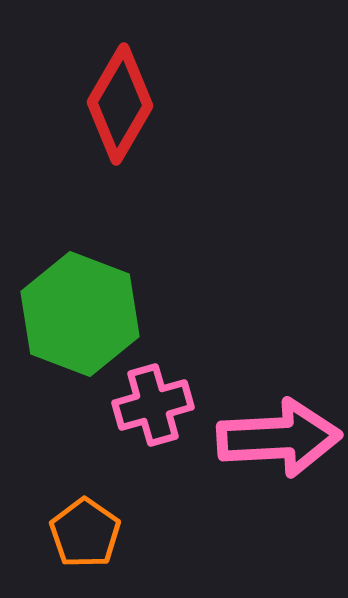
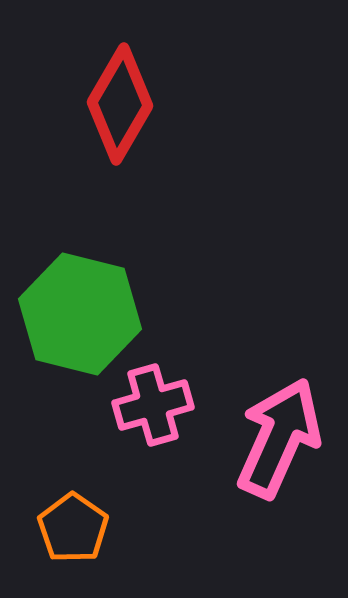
green hexagon: rotated 7 degrees counterclockwise
pink arrow: rotated 63 degrees counterclockwise
orange pentagon: moved 12 px left, 5 px up
